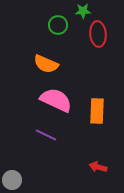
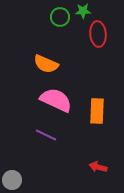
green circle: moved 2 px right, 8 px up
